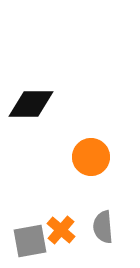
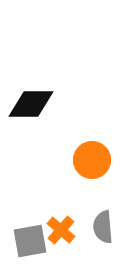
orange circle: moved 1 px right, 3 px down
